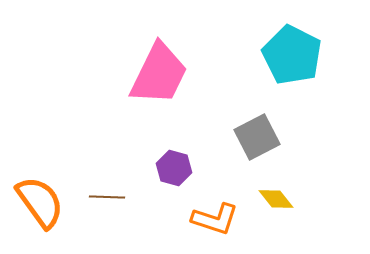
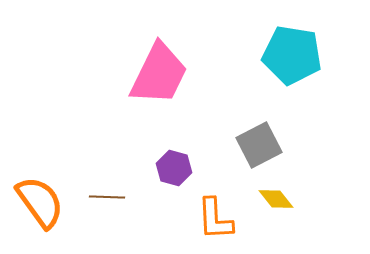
cyan pentagon: rotated 18 degrees counterclockwise
gray square: moved 2 px right, 8 px down
orange L-shape: rotated 69 degrees clockwise
